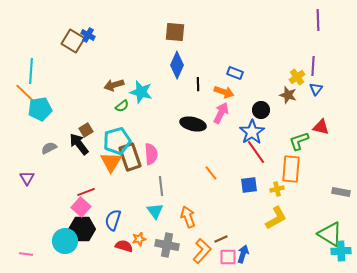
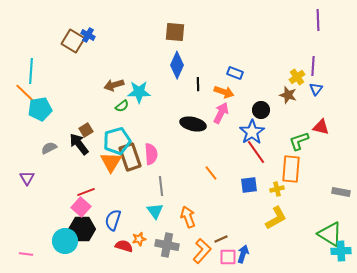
cyan star at (141, 92): moved 2 px left; rotated 15 degrees counterclockwise
